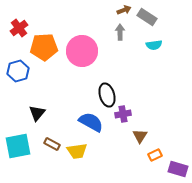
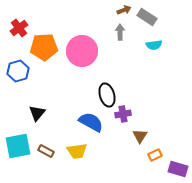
brown rectangle: moved 6 px left, 7 px down
